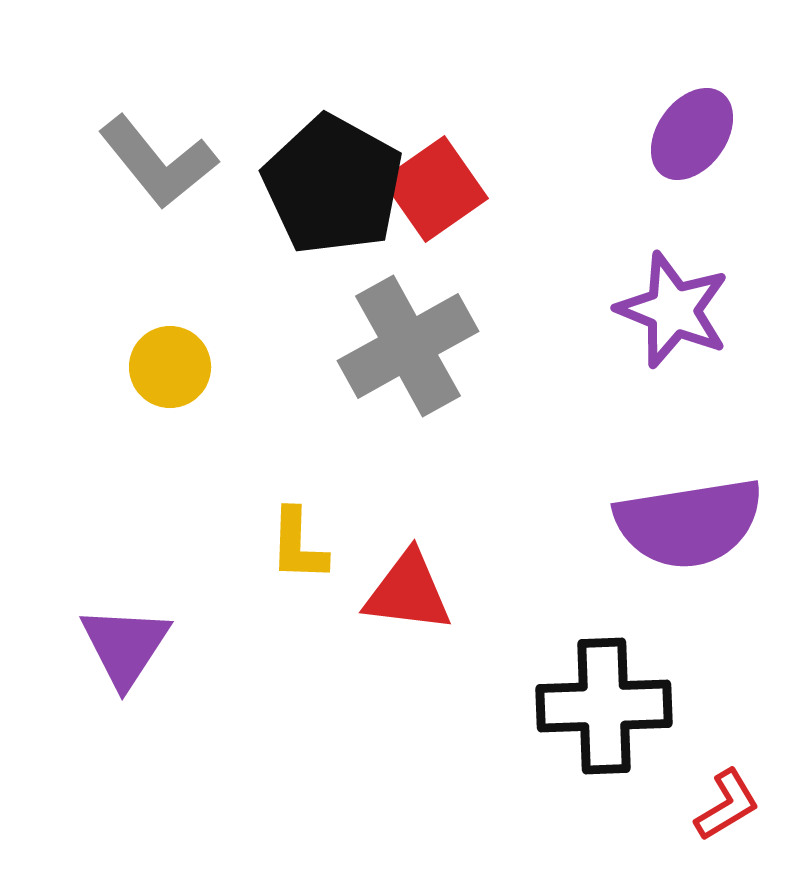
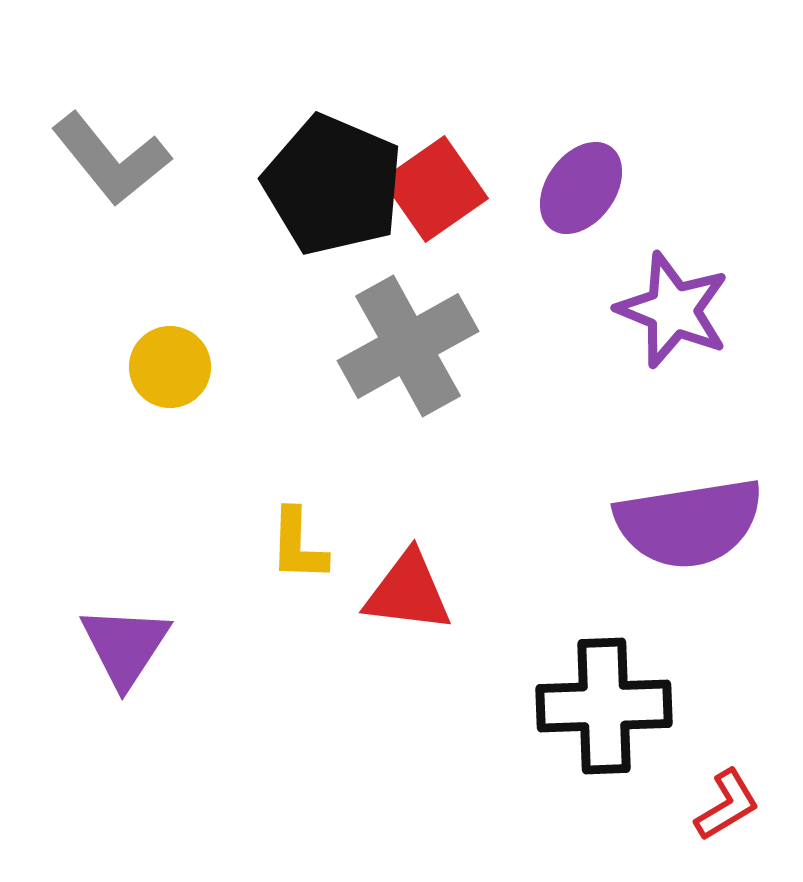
purple ellipse: moved 111 px left, 54 px down
gray L-shape: moved 47 px left, 3 px up
black pentagon: rotated 6 degrees counterclockwise
